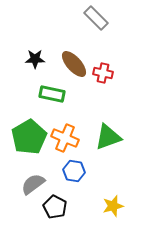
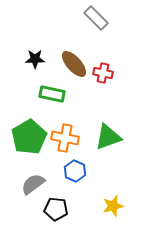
orange cross: rotated 12 degrees counterclockwise
blue hexagon: moved 1 px right; rotated 15 degrees clockwise
black pentagon: moved 1 px right, 2 px down; rotated 20 degrees counterclockwise
